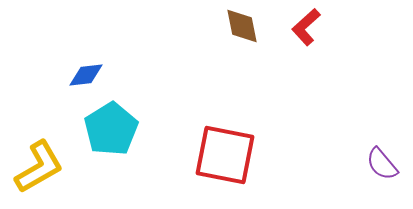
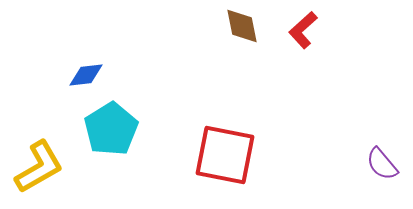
red L-shape: moved 3 px left, 3 px down
